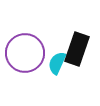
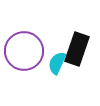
purple circle: moved 1 px left, 2 px up
